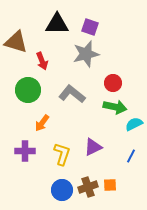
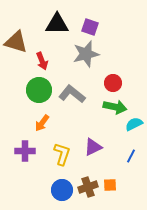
green circle: moved 11 px right
